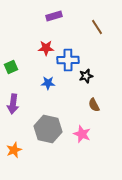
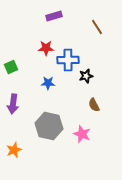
gray hexagon: moved 1 px right, 3 px up
